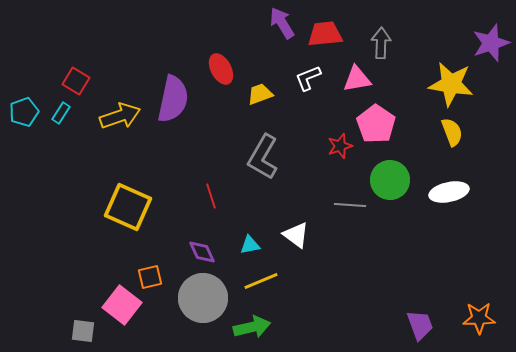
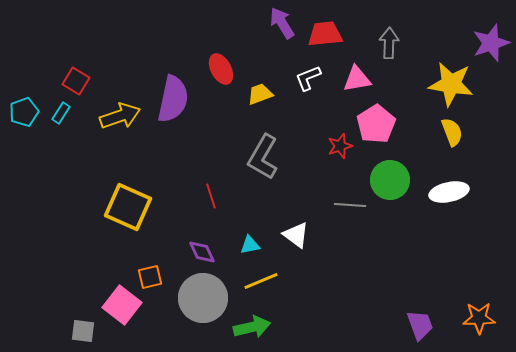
gray arrow: moved 8 px right
pink pentagon: rotated 6 degrees clockwise
